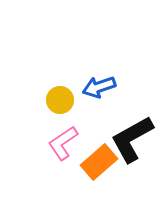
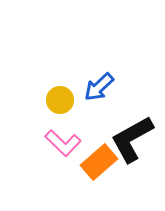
blue arrow: rotated 24 degrees counterclockwise
pink L-shape: rotated 102 degrees counterclockwise
